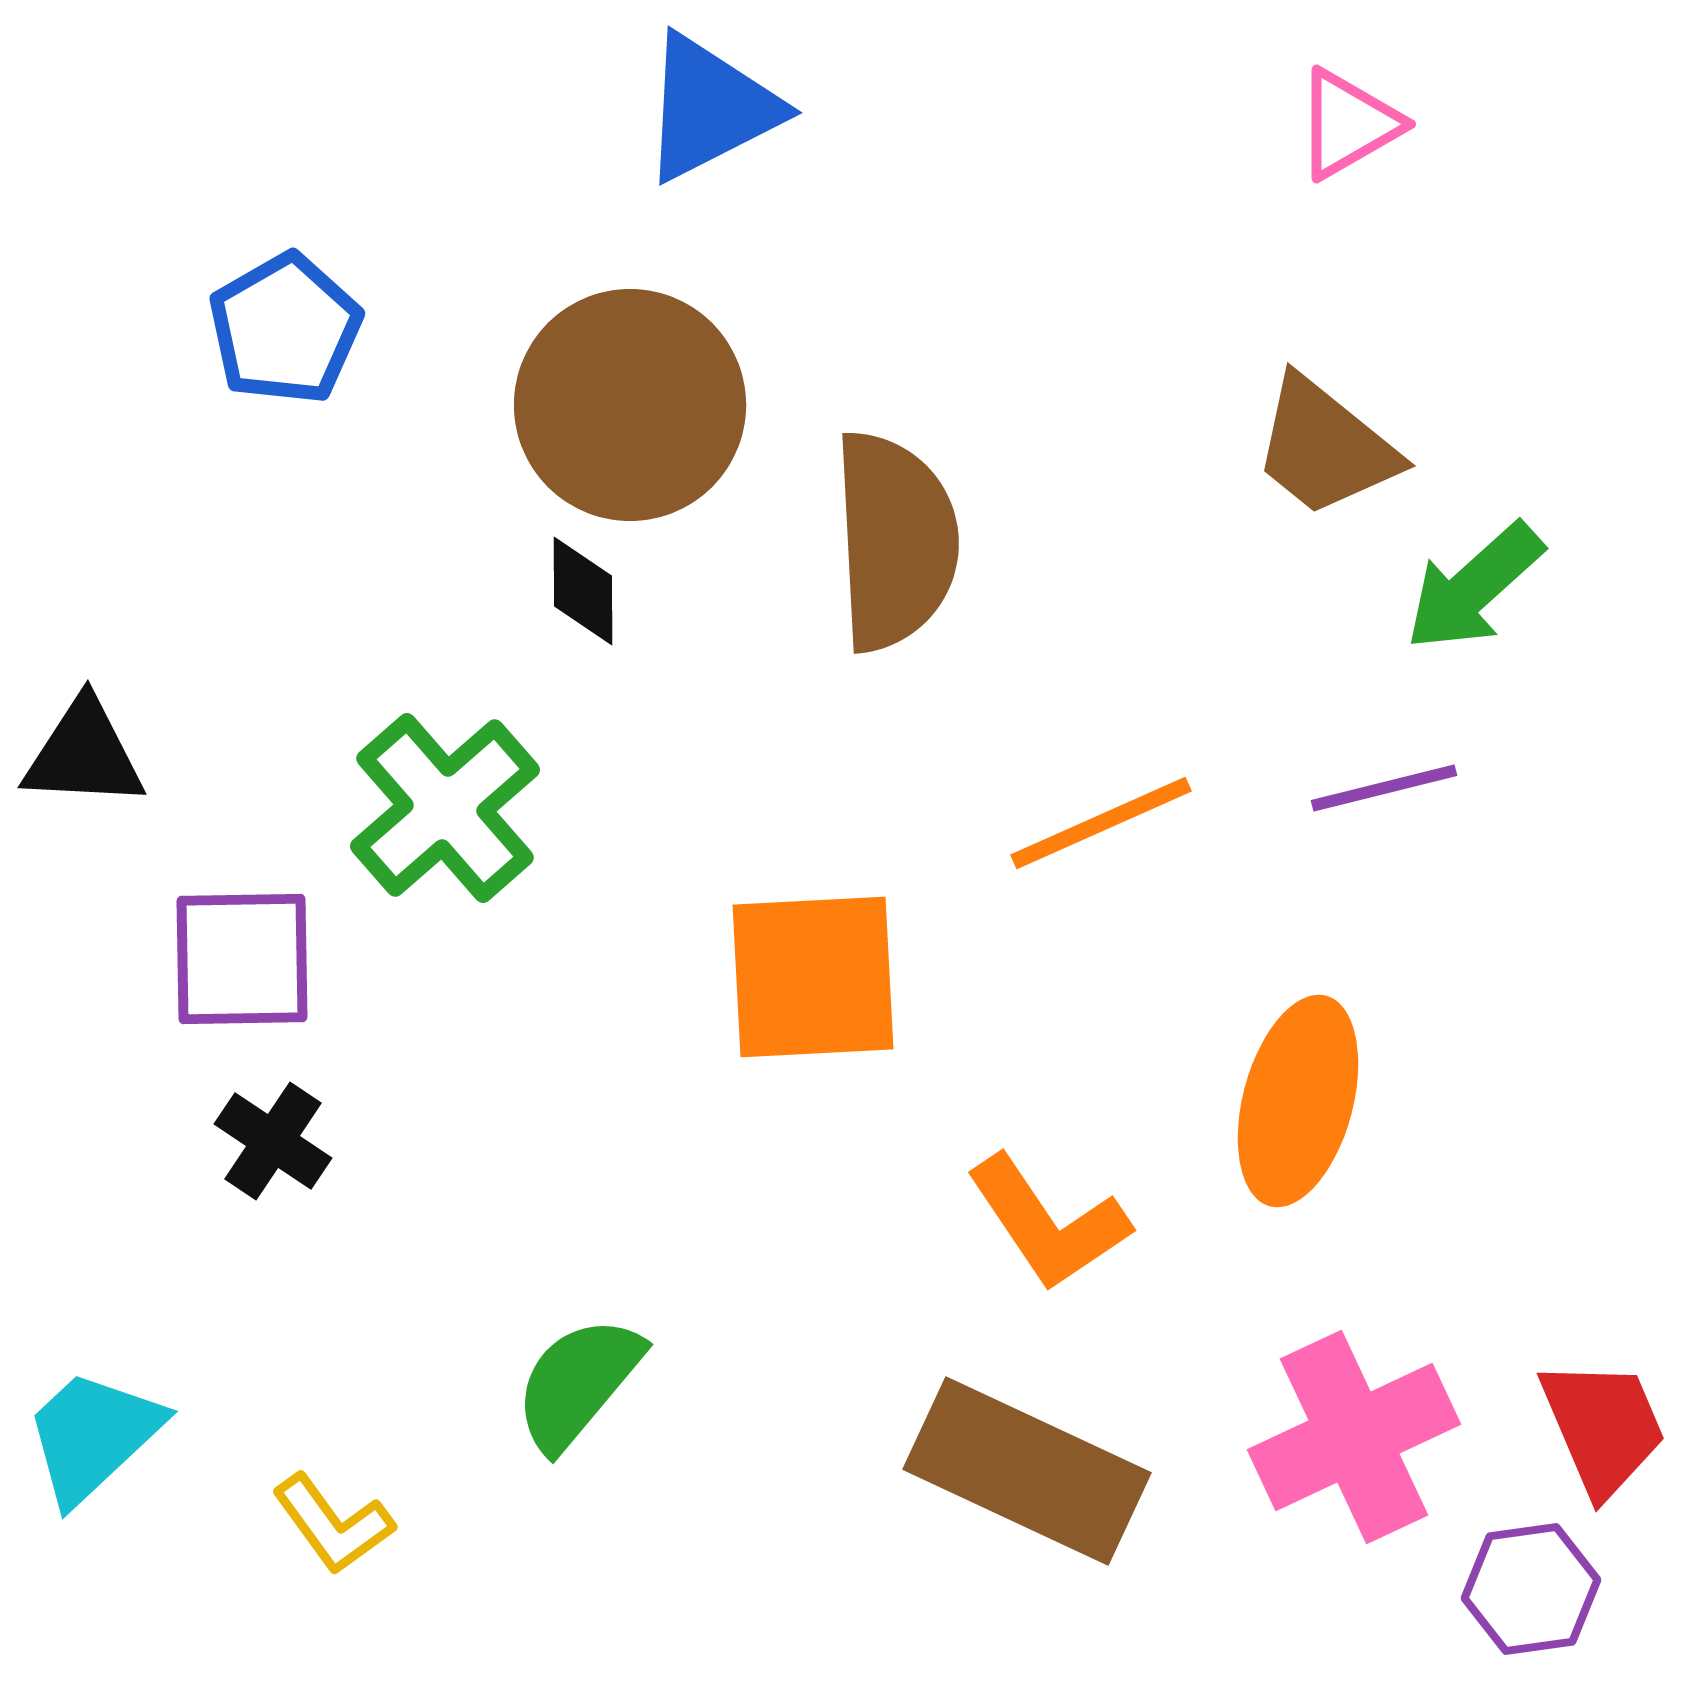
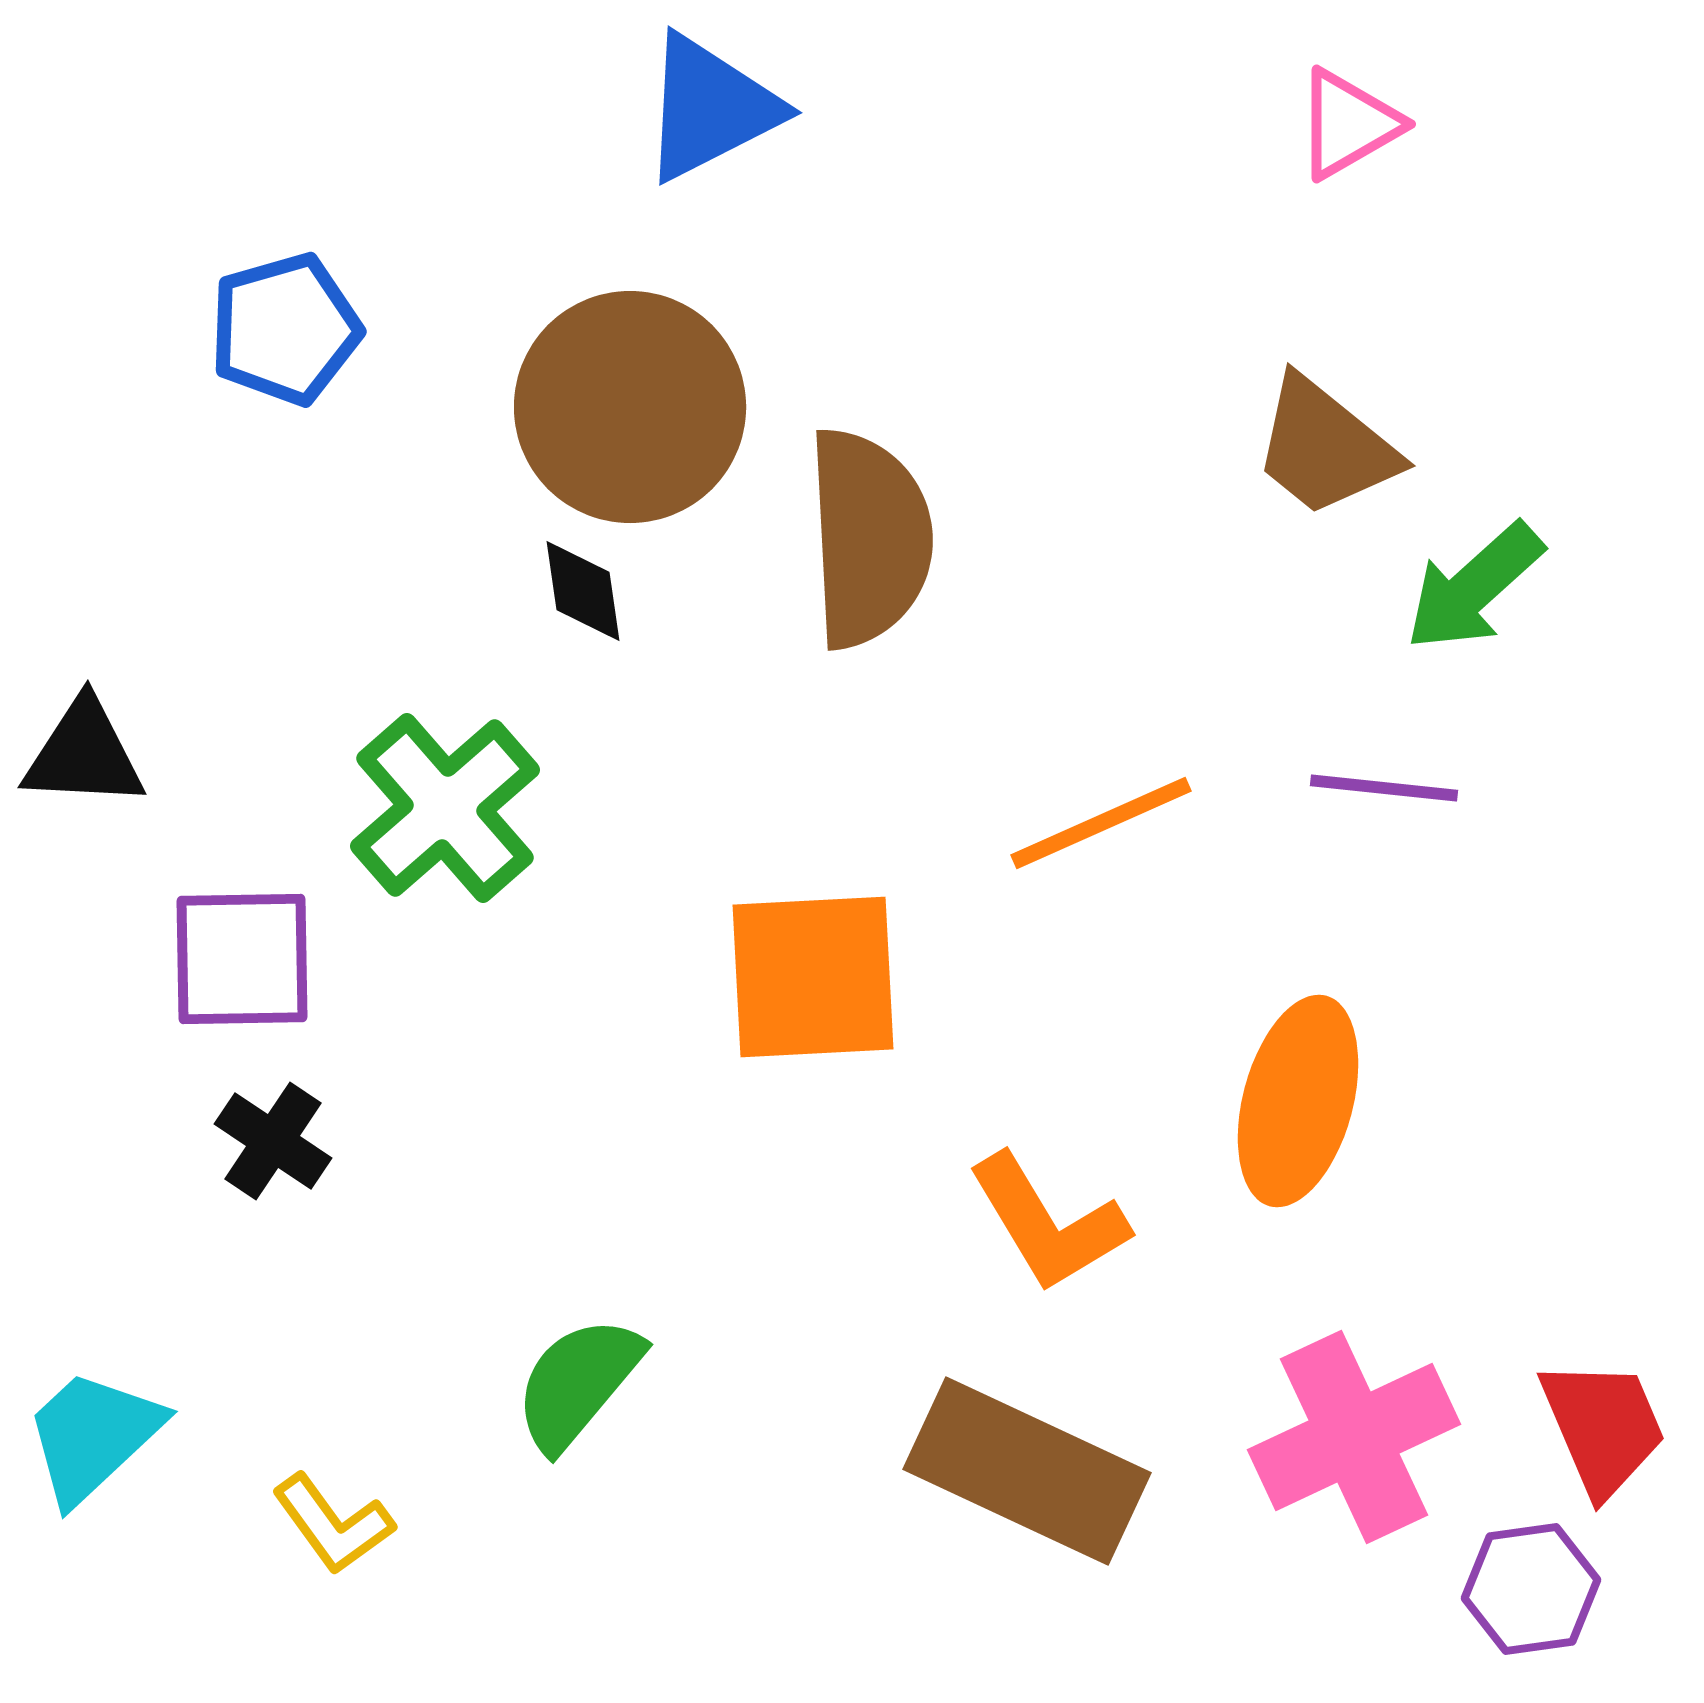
blue pentagon: rotated 14 degrees clockwise
brown circle: moved 2 px down
brown semicircle: moved 26 px left, 3 px up
black diamond: rotated 8 degrees counterclockwise
purple line: rotated 20 degrees clockwise
orange L-shape: rotated 3 degrees clockwise
